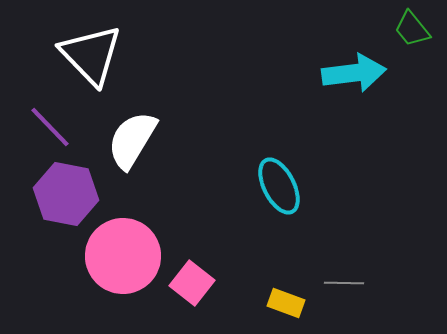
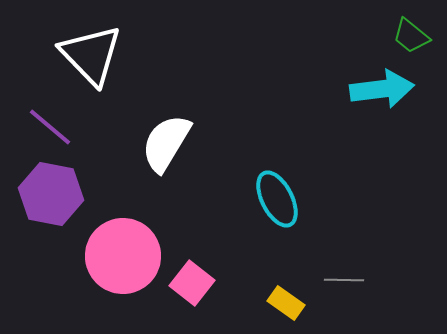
green trapezoid: moved 1 px left, 7 px down; rotated 12 degrees counterclockwise
cyan arrow: moved 28 px right, 16 px down
purple line: rotated 6 degrees counterclockwise
white semicircle: moved 34 px right, 3 px down
cyan ellipse: moved 2 px left, 13 px down
purple hexagon: moved 15 px left
gray line: moved 3 px up
yellow rectangle: rotated 15 degrees clockwise
